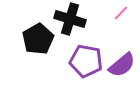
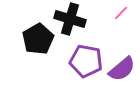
purple semicircle: moved 4 px down
